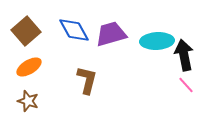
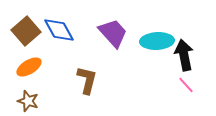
blue diamond: moved 15 px left
purple trapezoid: moved 2 px right, 1 px up; rotated 64 degrees clockwise
